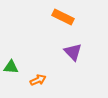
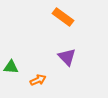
orange rectangle: rotated 10 degrees clockwise
purple triangle: moved 6 px left, 5 px down
